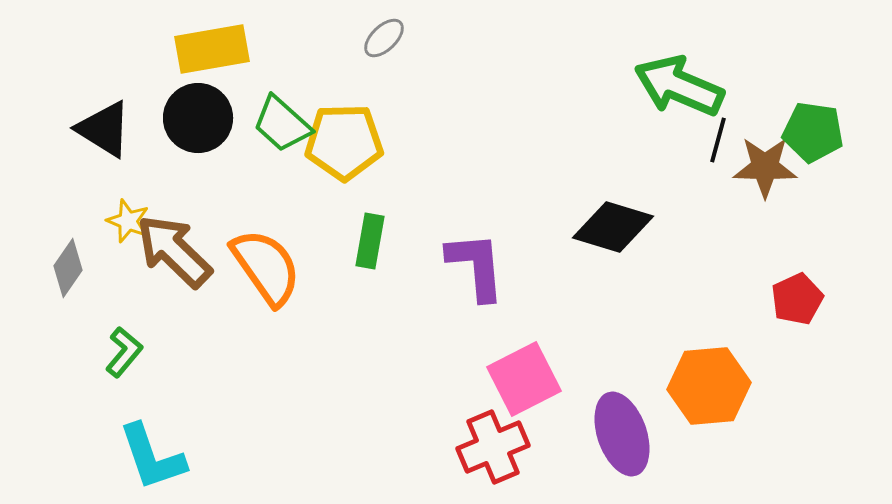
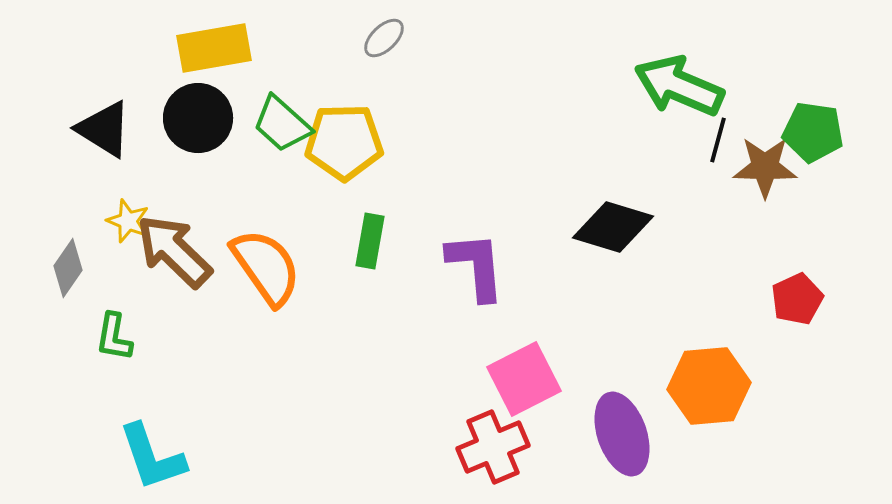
yellow rectangle: moved 2 px right, 1 px up
green L-shape: moved 10 px left, 15 px up; rotated 150 degrees clockwise
